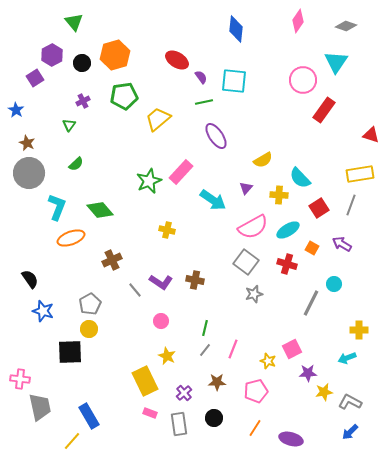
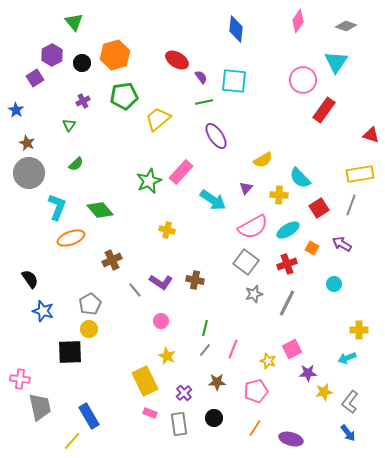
red cross at (287, 264): rotated 36 degrees counterclockwise
gray line at (311, 303): moved 24 px left
gray L-shape at (350, 402): rotated 80 degrees counterclockwise
blue arrow at (350, 432): moved 2 px left, 1 px down; rotated 84 degrees counterclockwise
